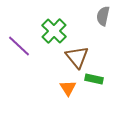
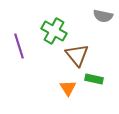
gray semicircle: rotated 90 degrees counterclockwise
green cross: rotated 15 degrees counterclockwise
purple line: rotated 30 degrees clockwise
brown triangle: moved 2 px up
